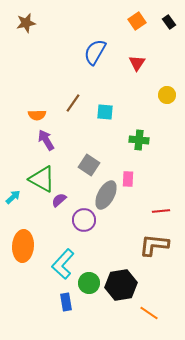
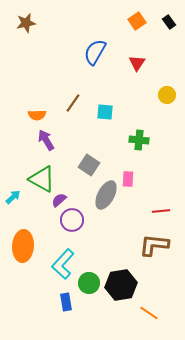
purple circle: moved 12 px left
